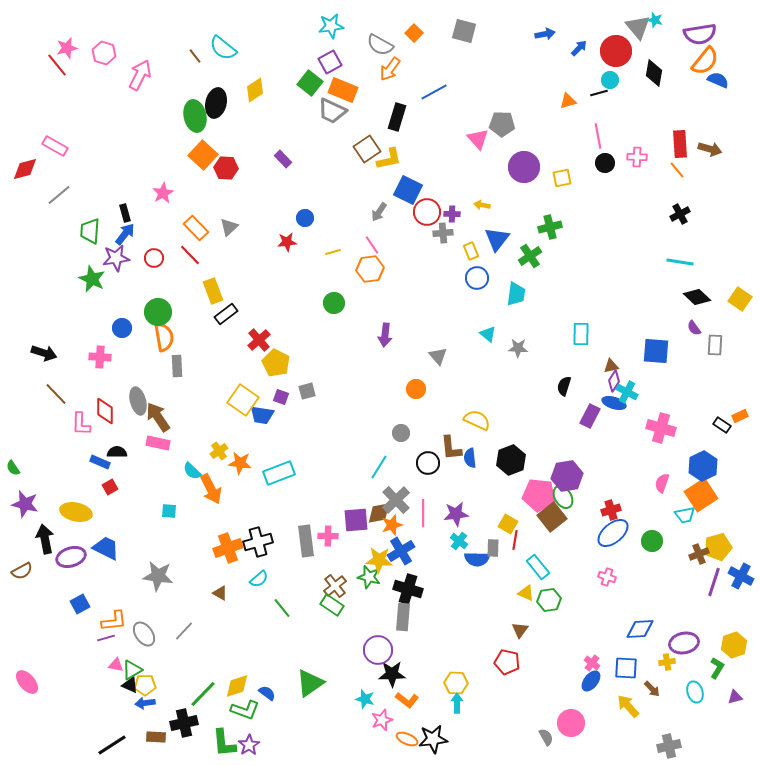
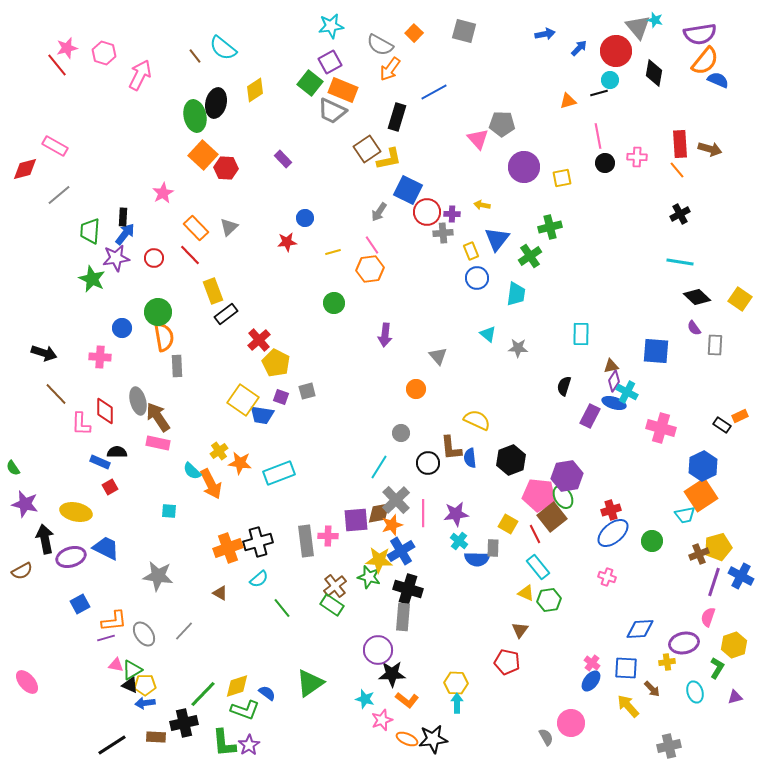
black rectangle at (125, 213): moved 2 px left, 4 px down; rotated 18 degrees clockwise
pink semicircle at (662, 483): moved 46 px right, 134 px down
orange arrow at (211, 489): moved 5 px up
red line at (515, 540): moved 20 px right, 6 px up; rotated 36 degrees counterclockwise
